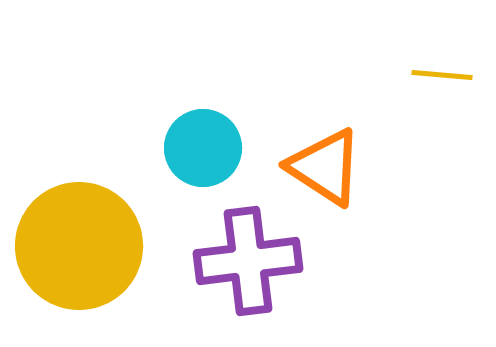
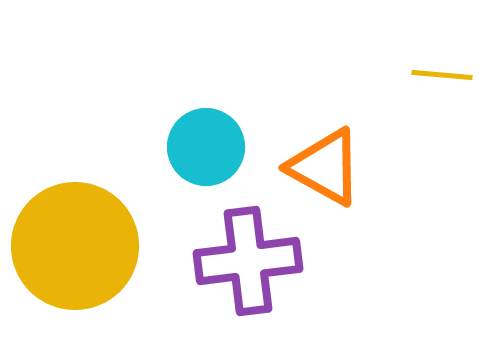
cyan circle: moved 3 px right, 1 px up
orange triangle: rotated 4 degrees counterclockwise
yellow circle: moved 4 px left
